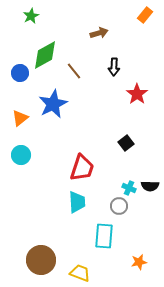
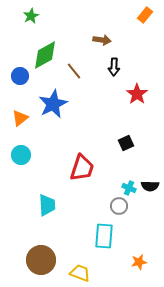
brown arrow: moved 3 px right, 7 px down; rotated 24 degrees clockwise
blue circle: moved 3 px down
black square: rotated 14 degrees clockwise
cyan trapezoid: moved 30 px left, 3 px down
